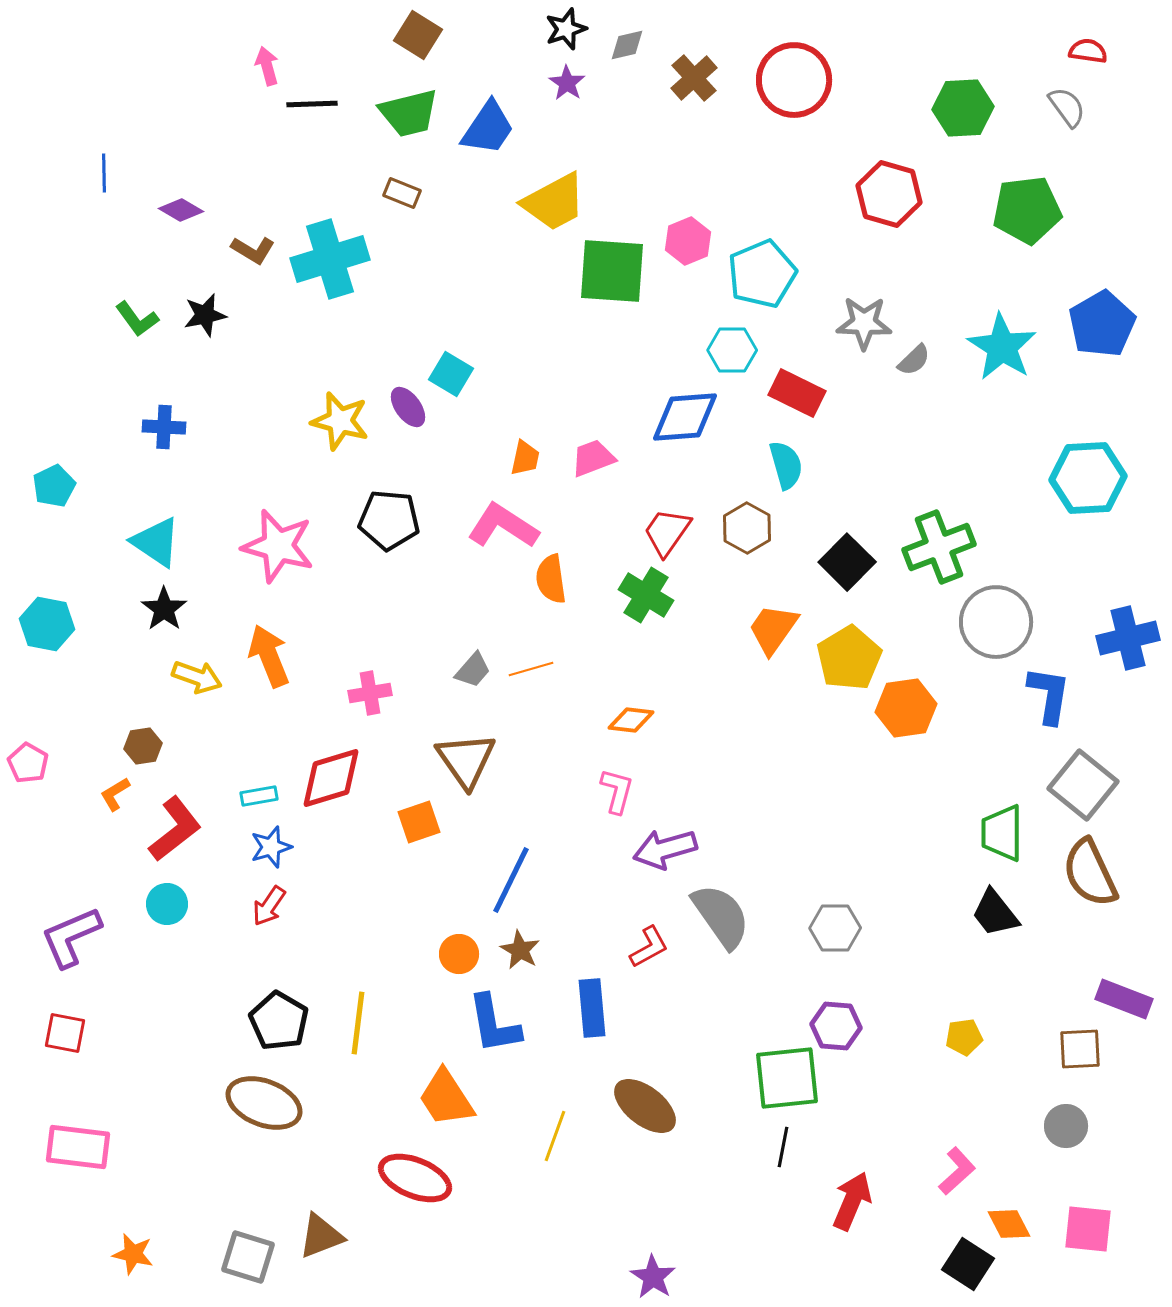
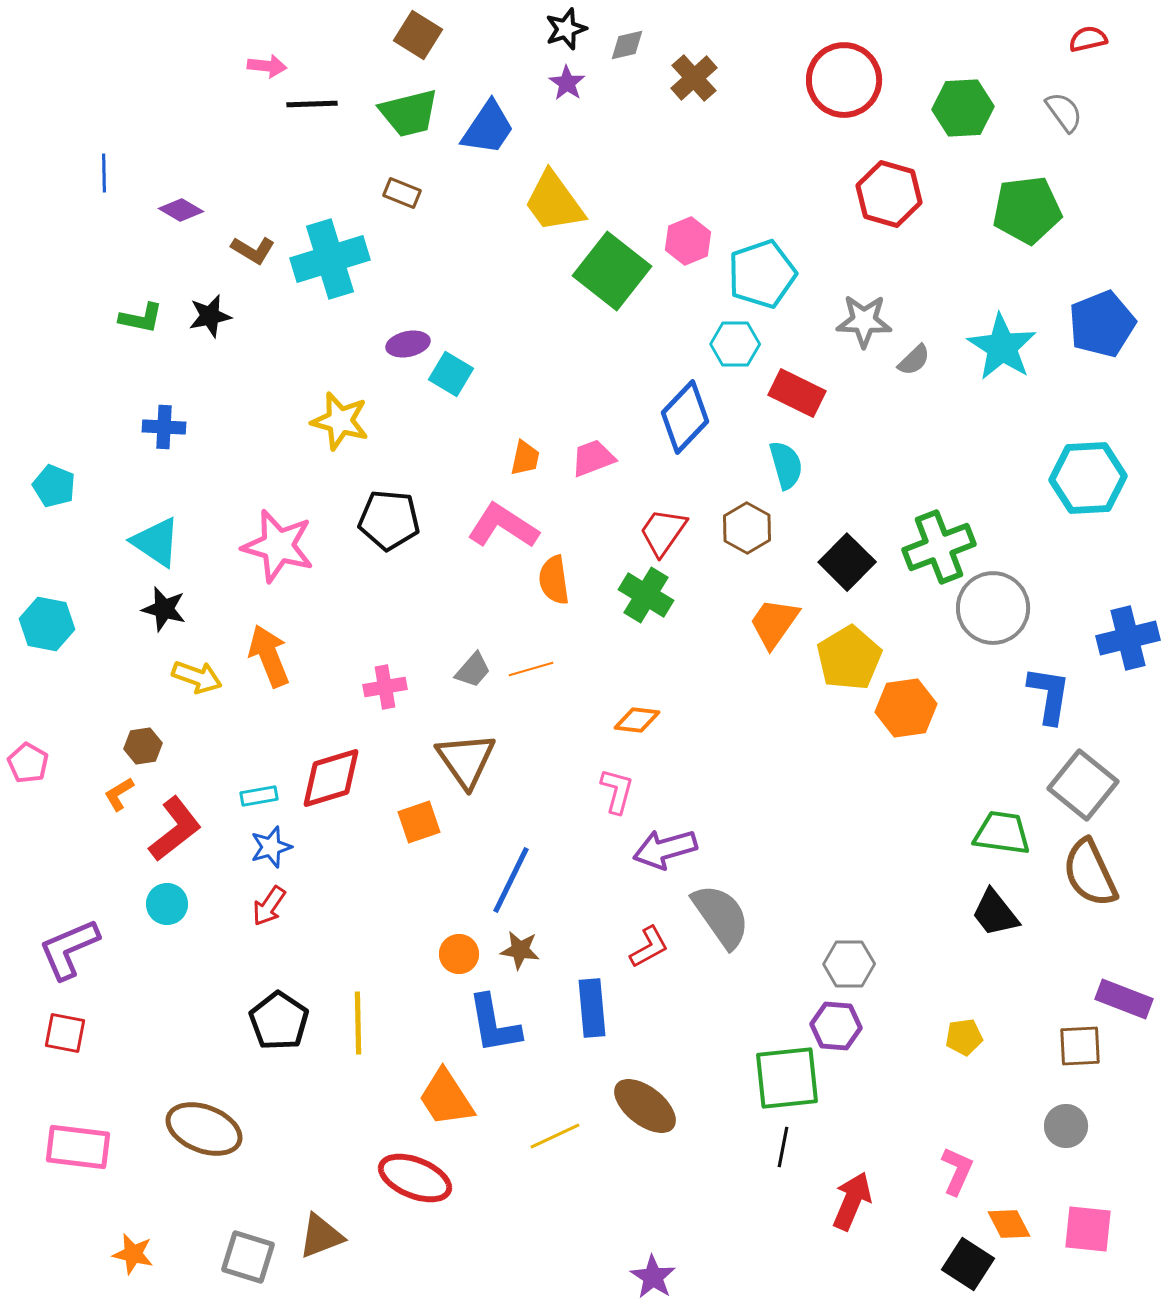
red semicircle at (1088, 51): moved 12 px up; rotated 21 degrees counterclockwise
pink arrow at (267, 66): rotated 111 degrees clockwise
red circle at (794, 80): moved 50 px right
gray semicircle at (1067, 107): moved 3 px left, 5 px down
yellow trapezoid at (554, 202): rotated 82 degrees clockwise
green square at (612, 271): rotated 34 degrees clockwise
cyan pentagon at (762, 274): rotated 4 degrees clockwise
black star at (205, 315): moved 5 px right, 1 px down
green L-shape at (137, 319): moved 4 px right, 1 px up; rotated 42 degrees counterclockwise
gray star at (864, 323): moved 2 px up
blue pentagon at (1102, 324): rotated 8 degrees clockwise
cyan hexagon at (732, 350): moved 3 px right, 6 px up
purple ellipse at (408, 407): moved 63 px up; rotated 66 degrees counterclockwise
blue diamond at (685, 417): rotated 42 degrees counterclockwise
cyan pentagon at (54, 486): rotated 24 degrees counterclockwise
red trapezoid at (667, 532): moved 4 px left
orange semicircle at (551, 579): moved 3 px right, 1 px down
black star at (164, 609): rotated 21 degrees counterclockwise
gray circle at (996, 622): moved 3 px left, 14 px up
orange trapezoid at (773, 629): moved 1 px right, 6 px up
pink cross at (370, 693): moved 15 px right, 6 px up
orange diamond at (631, 720): moved 6 px right
orange L-shape at (115, 794): moved 4 px right
green trapezoid at (1002, 833): rotated 98 degrees clockwise
gray hexagon at (835, 928): moved 14 px right, 36 px down
purple L-shape at (71, 937): moved 2 px left, 12 px down
brown star at (520, 950): rotated 21 degrees counterclockwise
black pentagon at (279, 1021): rotated 4 degrees clockwise
yellow line at (358, 1023): rotated 8 degrees counterclockwise
brown square at (1080, 1049): moved 3 px up
brown ellipse at (264, 1103): moved 60 px left, 26 px down
yellow line at (555, 1136): rotated 45 degrees clockwise
pink L-shape at (957, 1171): rotated 24 degrees counterclockwise
